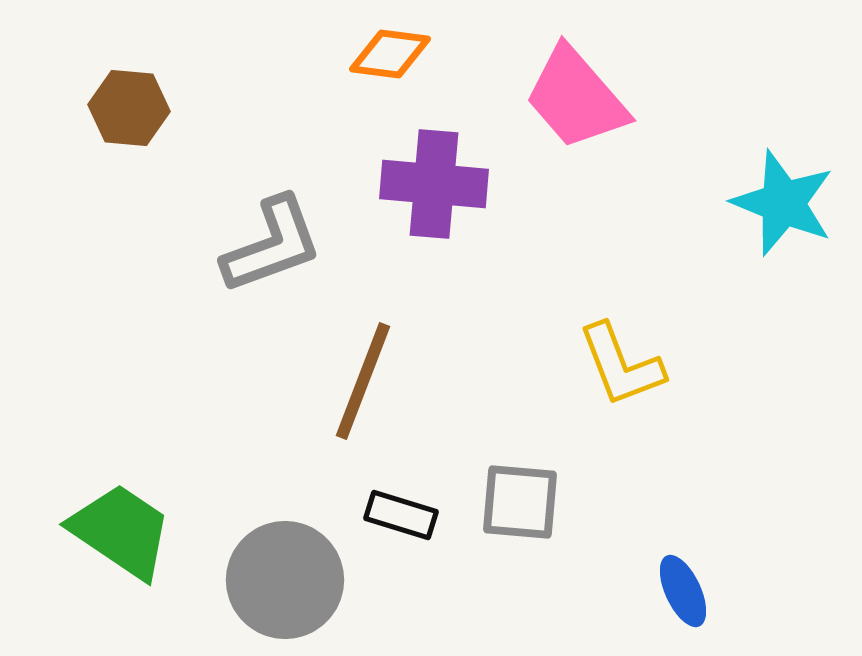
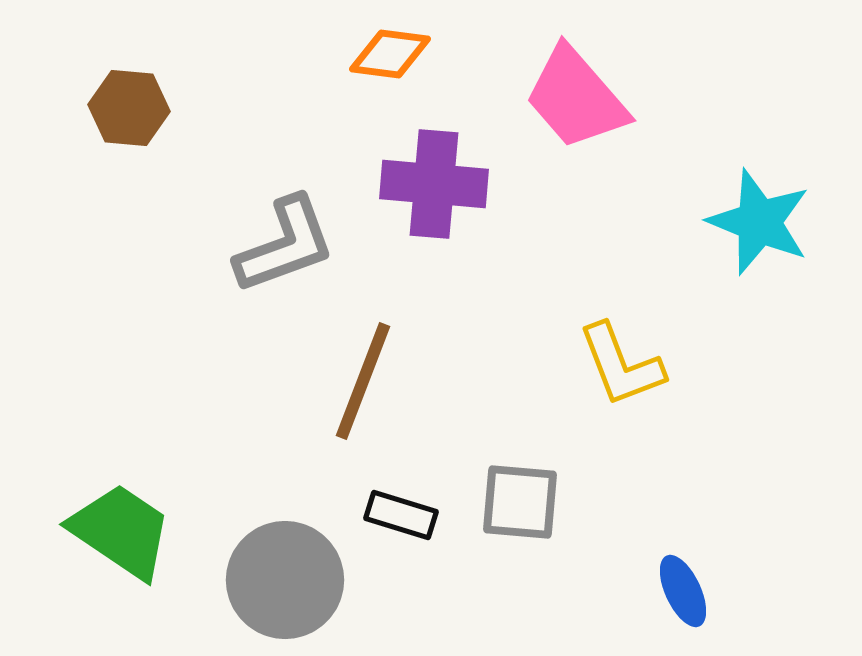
cyan star: moved 24 px left, 19 px down
gray L-shape: moved 13 px right
